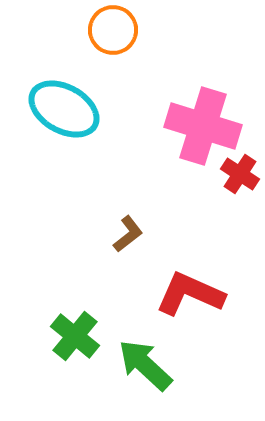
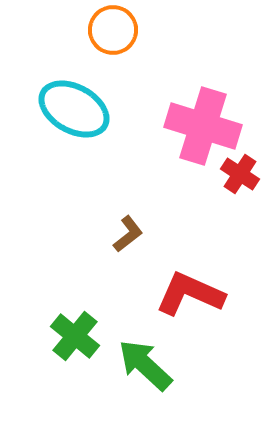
cyan ellipse: moved 10 px right
